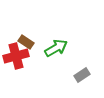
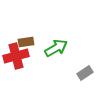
brown rectangle: rotated 42 degrees counterclockwise
gray rectangle: moved 3 px right, 2 px up
